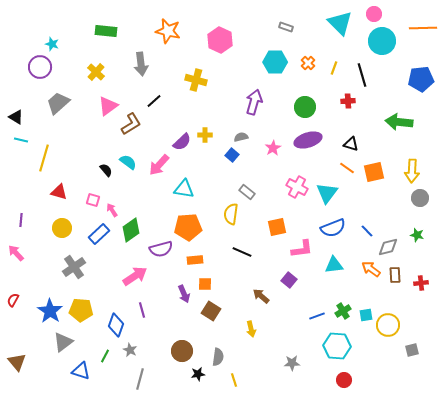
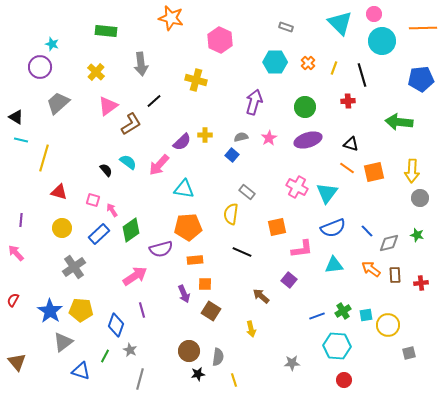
orange star at (168, 31): moved 3 px right, 13 px up
pink star at (273, 148): moved 4 px left, 10 px up
gray diamond at (388, 247): moved 1 px right, 4 px up
gray square at (412, 350): moved 3 px left, 3 px down
brown circle at (182, 351): moved 7 px right
